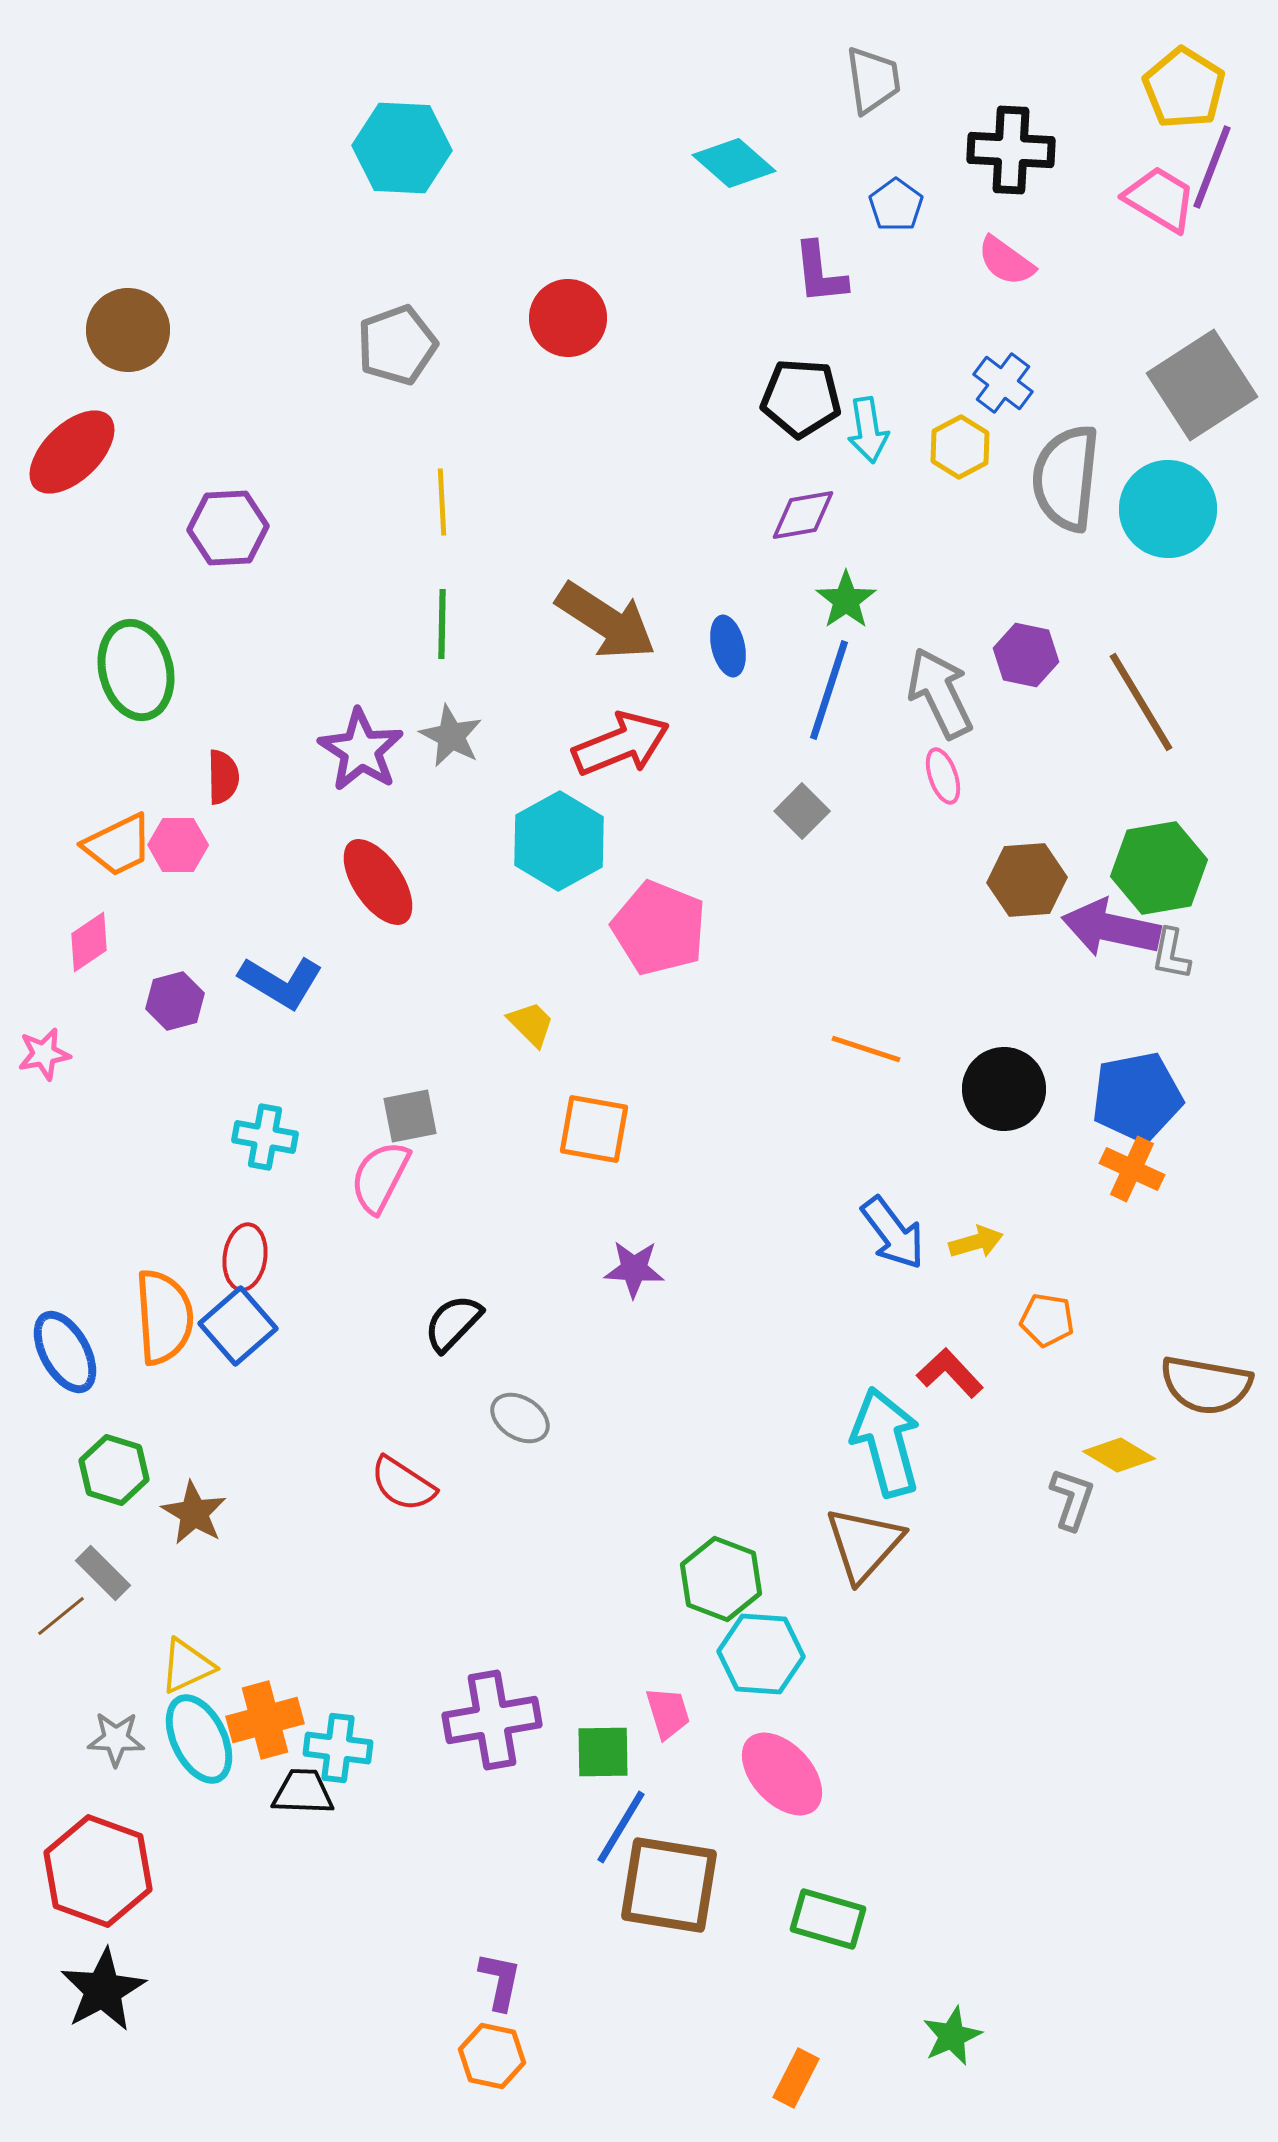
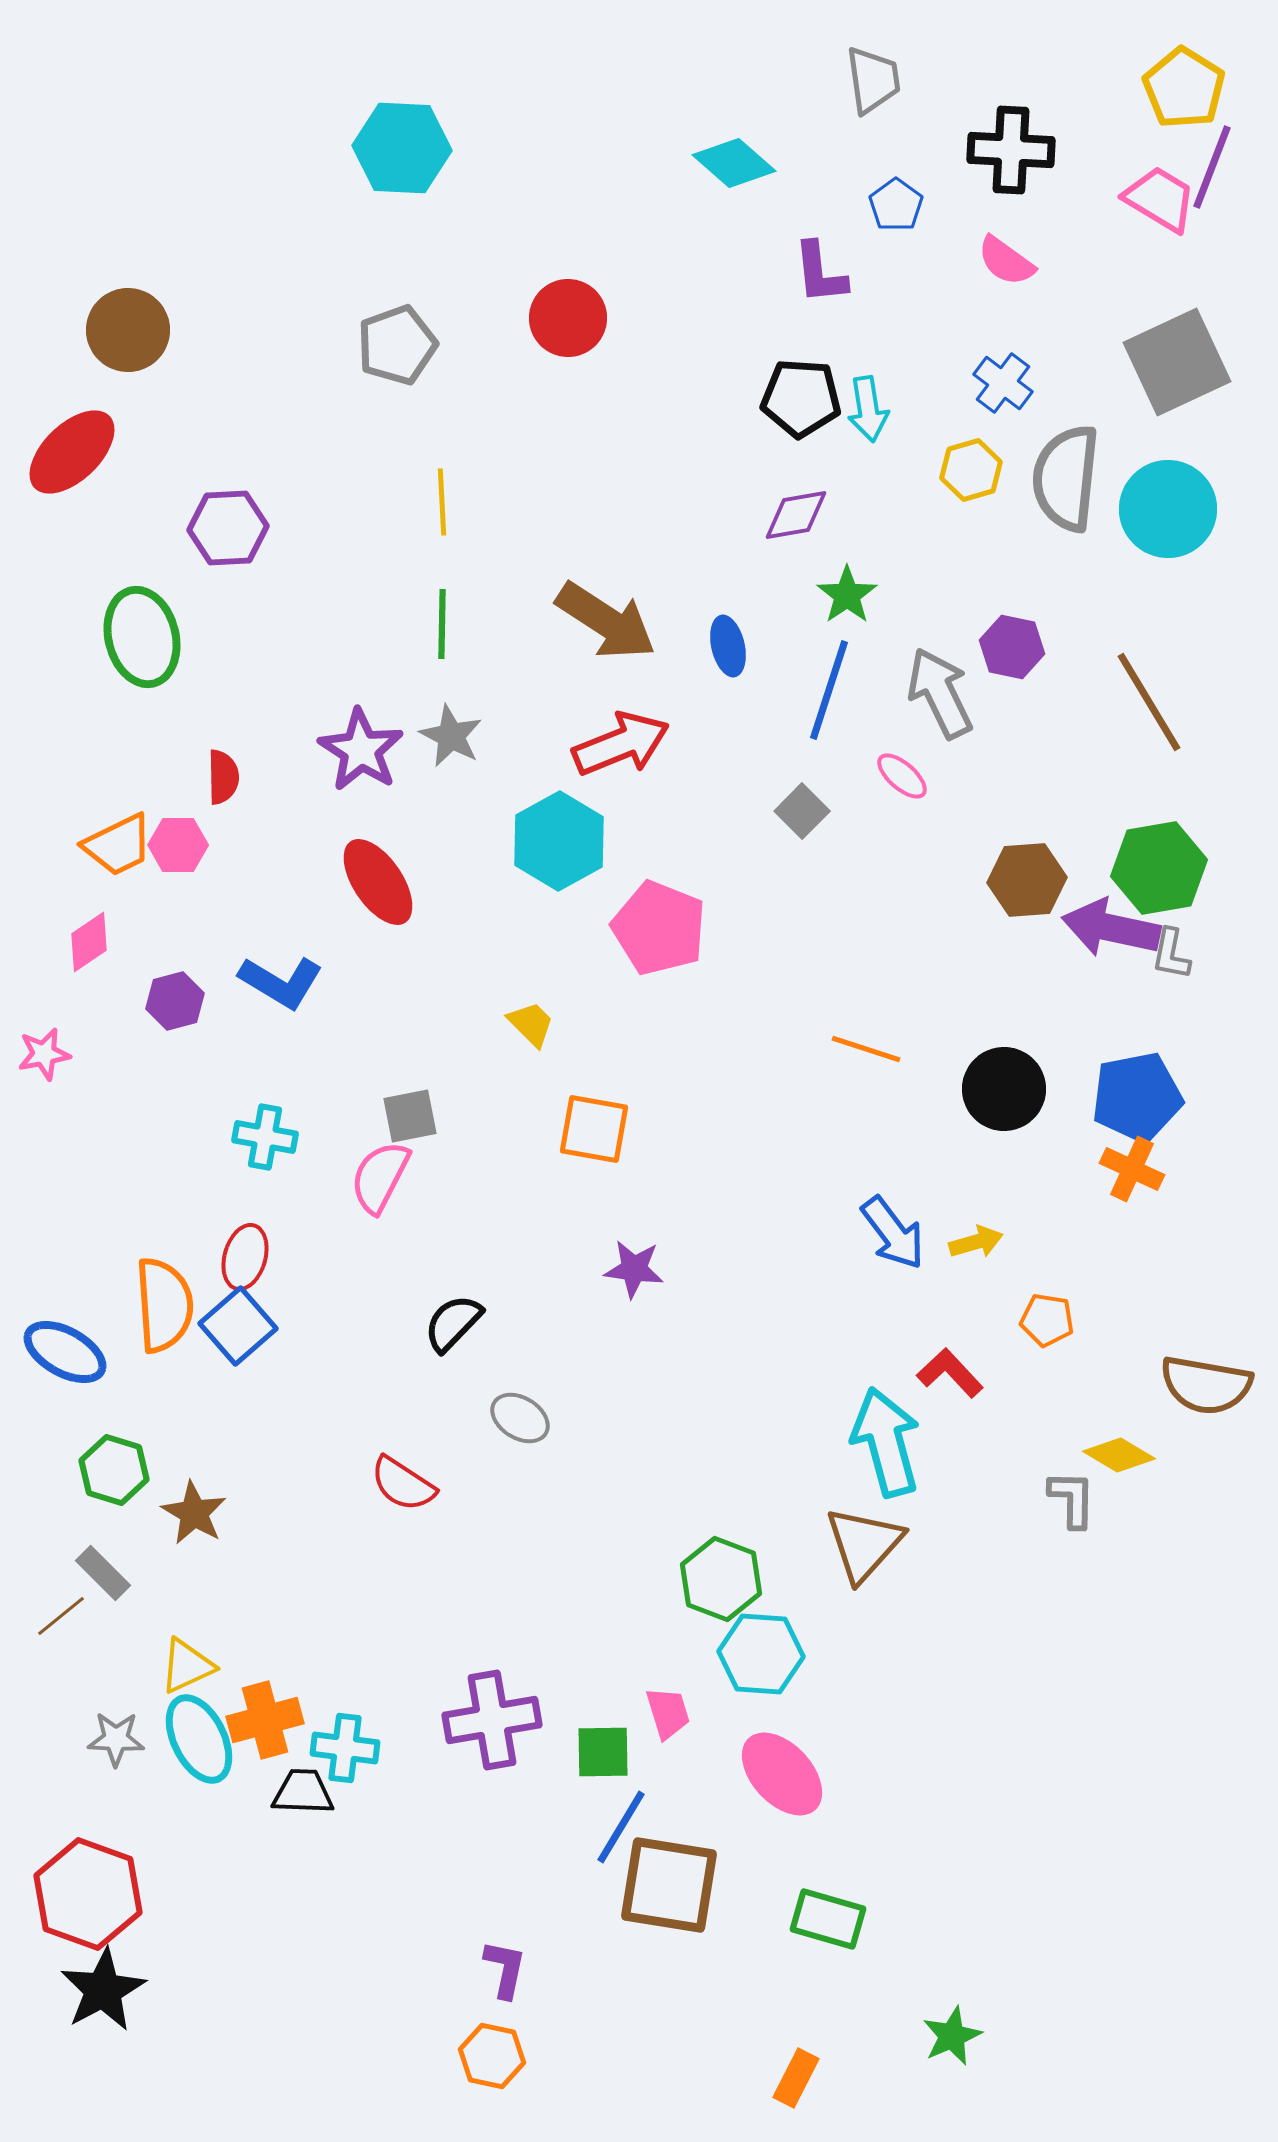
gray square at (1202, 385): moved 25 px left, 23 px up; rotated 8 degrees clockwise
cyan arrow at (868, 430): moved 21 px up
yellow hexagon at (960, 447): moved 11 px right, 23 px down; rotated 12 degrees clockwise
purple diamond at (803, 515): moved 7 px left
green star at (846, 600): moved 1 px right, 5 px up
purple hexagon at (1026, 655): moved 14 px left, 8 px up
green ellipse at (136, 670): moved 6 px right, 33 px up
brown line at (1141, 702): moved 8 px right
pink ellipse at (943, 776): moved 41 px left; rotated 30 degrees counterclockwise
red ellipse at (245, 1257): rotated 8 degrees clockwise
purple star at (634, 1269): rotated 4 degrees clockwise
orange semicircle at (164, 1317): moved 12 px up
blue ellipse at (65, 1352): rotated 32 degrees counterclockwise
gray L-shape at (1072, 1499): rotated 18 degrees counterclockwise
cyan cross at (338, 1748): moved 7 px right
red hexagon at (98, 1871): moved 10 px left, 23 px down
purple L-shape at (500, 1981): moved 5 px right, 12 px up
